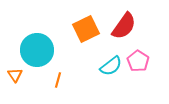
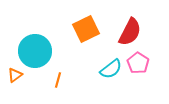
red semicircle: moved 6 px right, 6 px down; rotated 8 degrees counterclockwise
cyan circle: moved 2 px left, 1 px down
pink pentagon: moved 2 px down
cyan semicircle: moved 3 px down
orange triangle: rotated 28 degrees clockwise
